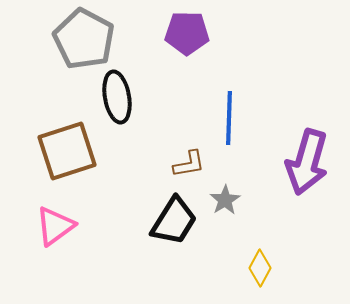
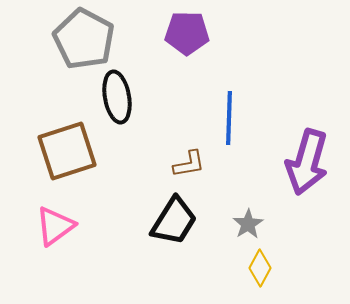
gray star: moved 23 px right, 24 px down
